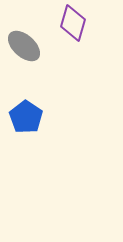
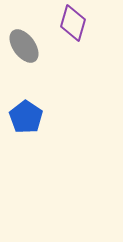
gray ellipse: rotated 12 degrees clockwise
